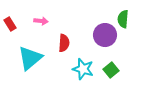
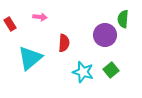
pink arrow: moved 1 px left, 4 px up
cyan star: moved 3 px down
